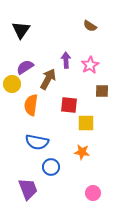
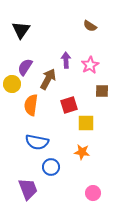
purple semicircle: rotated 24 degrees counterclockwise
red square: rotated 24 degrees counterclockwise
